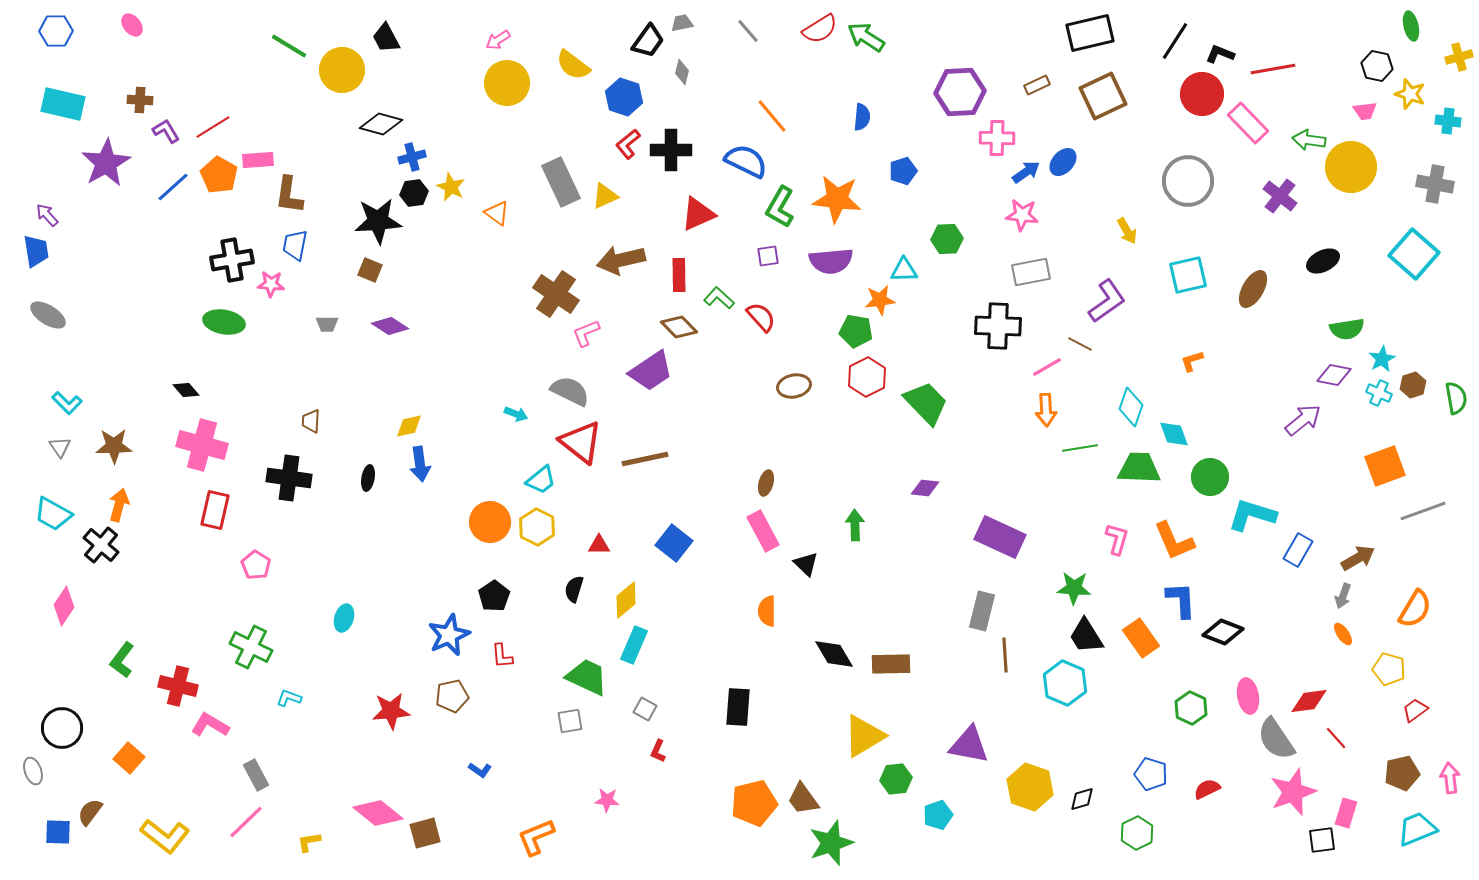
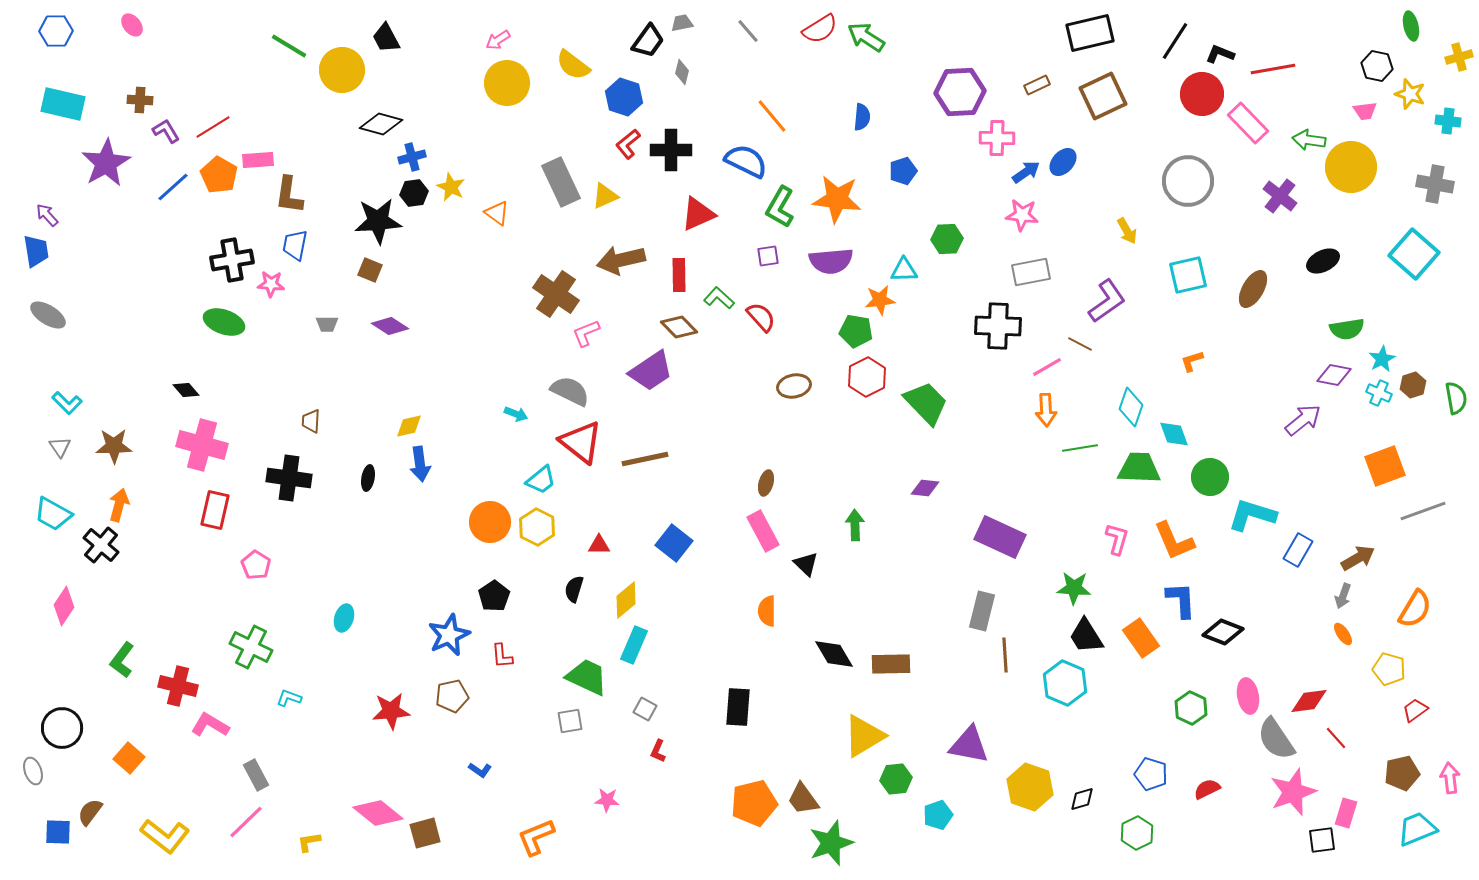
green ellipse at (224, 322): rotated 9 degrees clockwise
